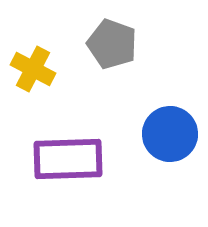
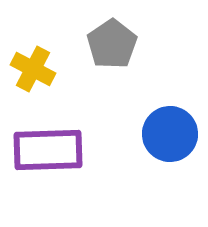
gray pentagon: rotated 18 degrees clockwise
purple rectangle: moved 20 px left, 9 px up
